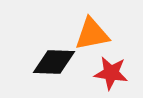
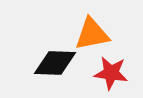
black diamond: moved 1 px right, 1 px down
